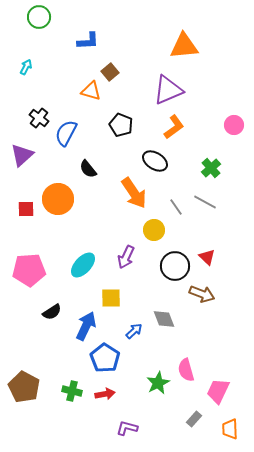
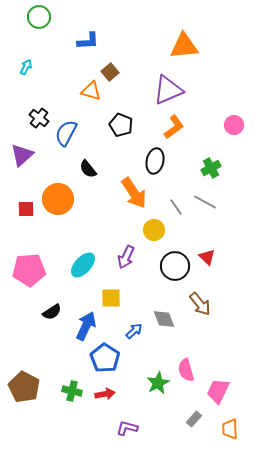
black ellipse at (155, 161): rotated 70 degrees clockwise
green cross at (211, 168): rotated 12 degrees clockwise
brown arrow at (202, 294): moved 2 px left, 10 px down; rotated 30 degrees clockwise
